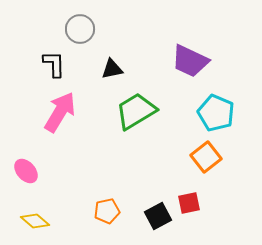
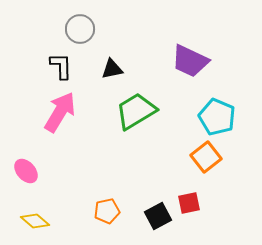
black L-shape: moved 7 px right, 2 px down
cyan pentagon: moved 1 px right, 4 px down
